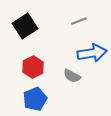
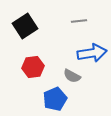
gray line: rotated 14 degrees clockwise
red hexagon: rotated 20 degrees clockwise
blue pentagon: moved 20 px right
